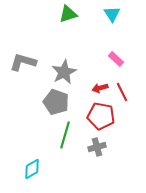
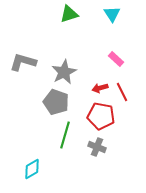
green triangle: moved 1 px right
gray cross: rotated 36 degrees clockwise
